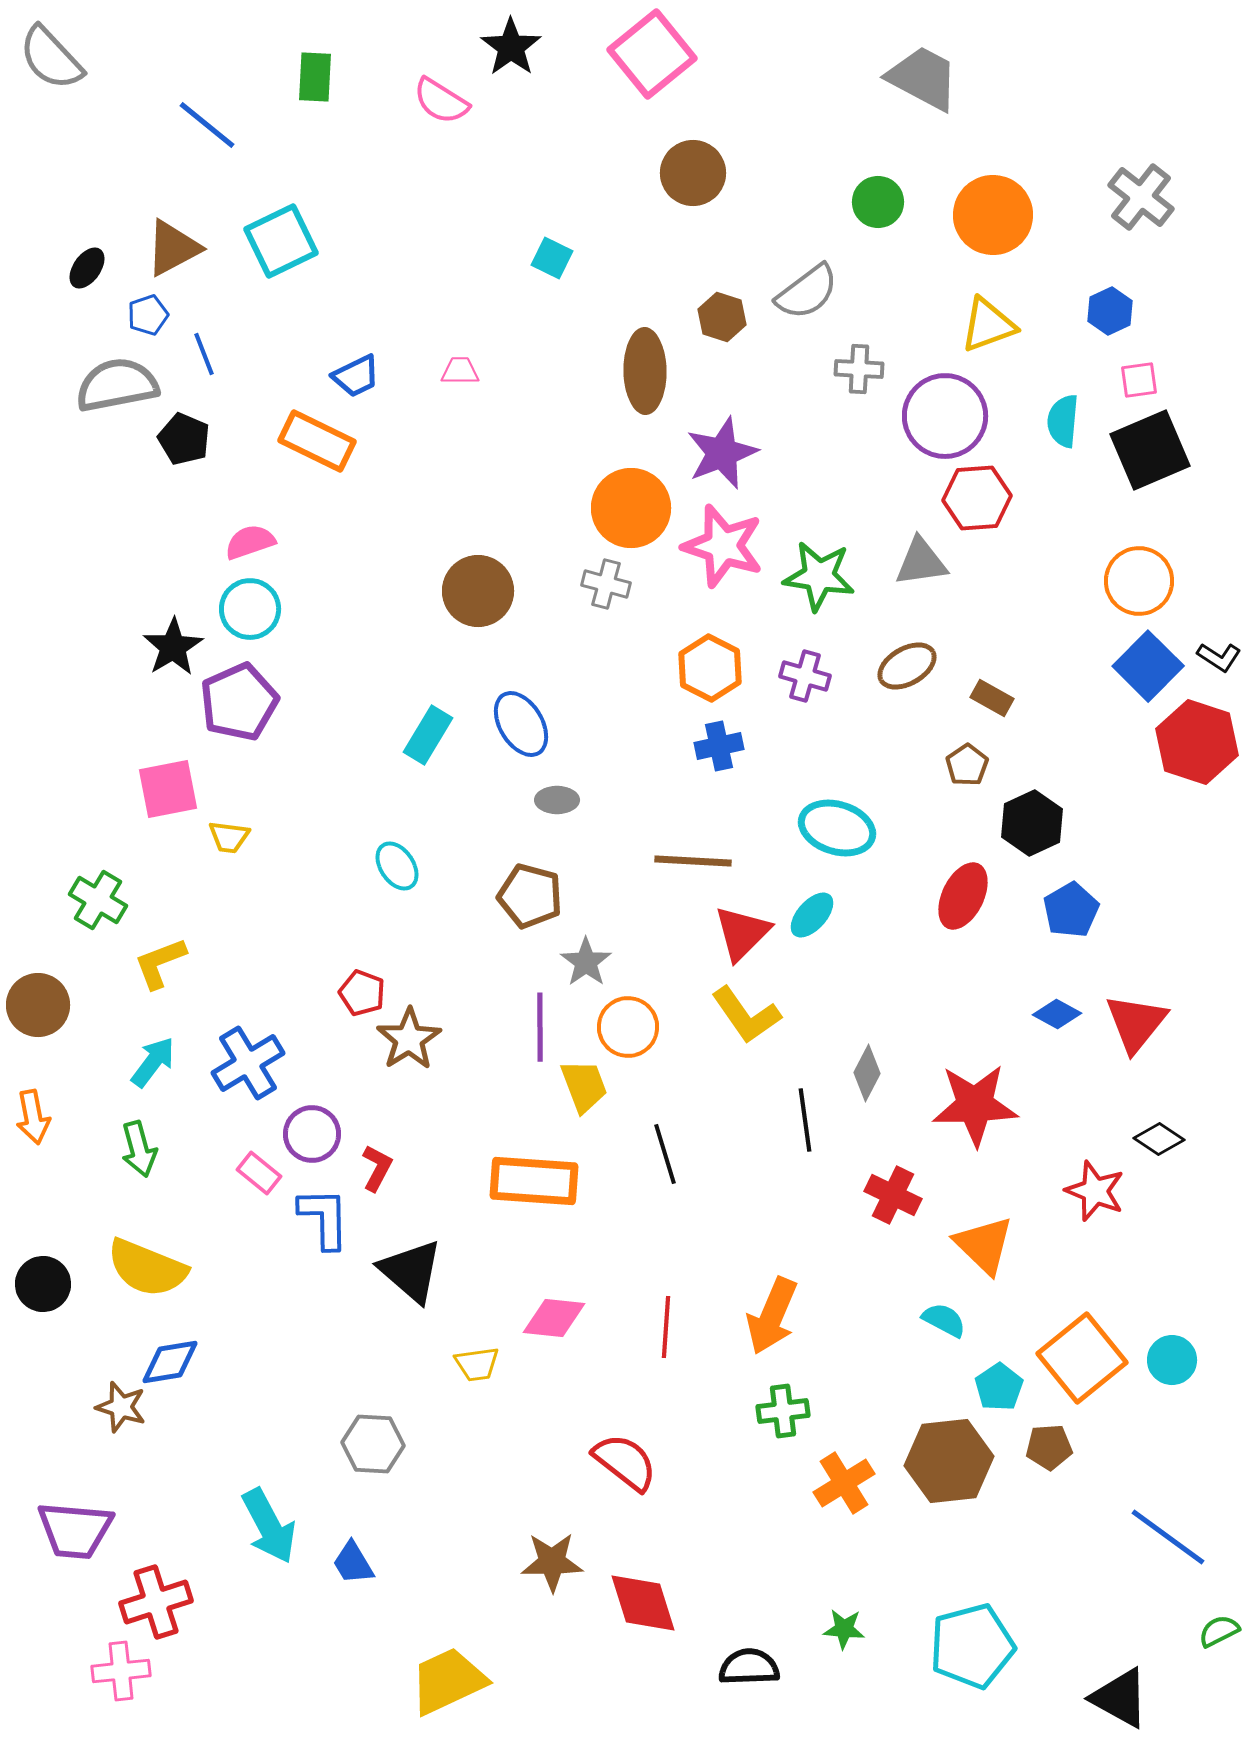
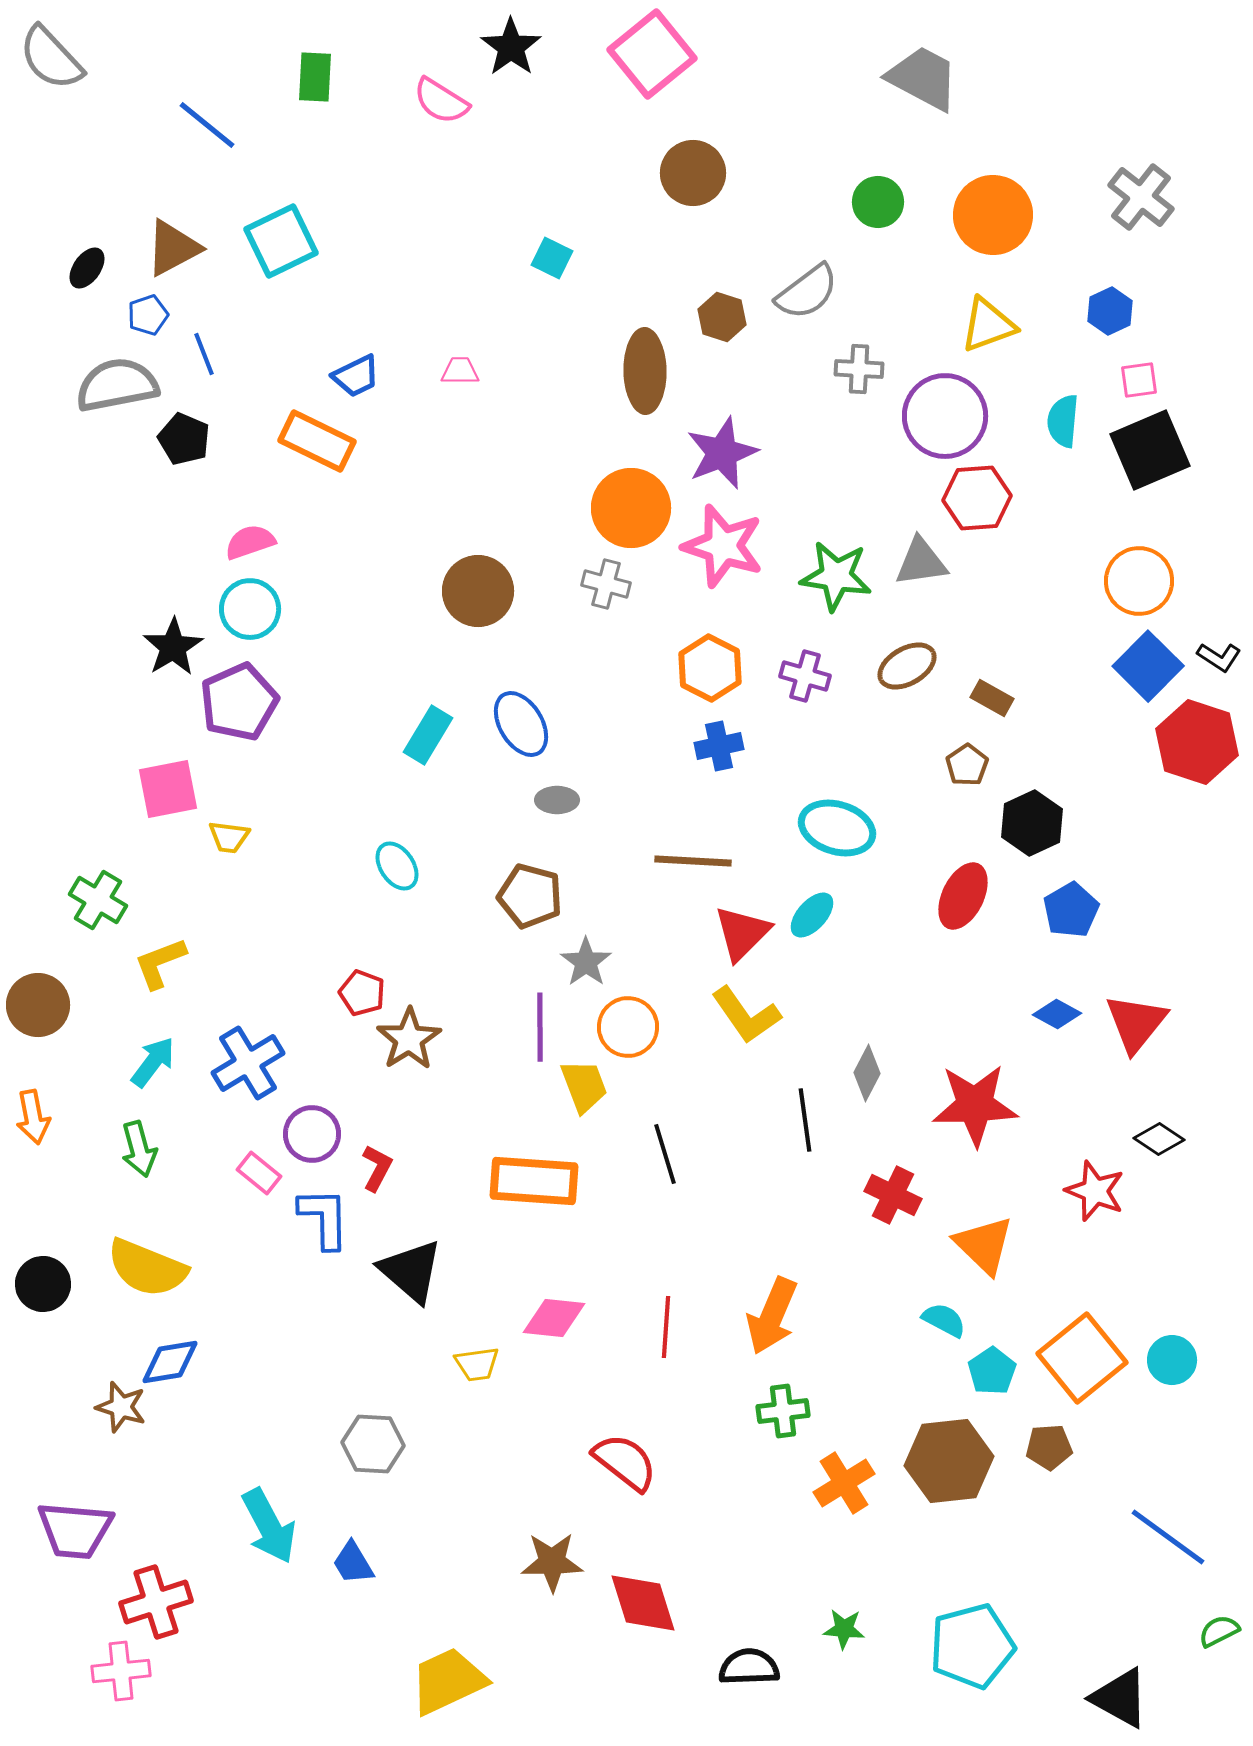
green star at (819, 576): moved 17 px right
cyan pentagon at (999, 1387): moved 7 px left, 16 px up
